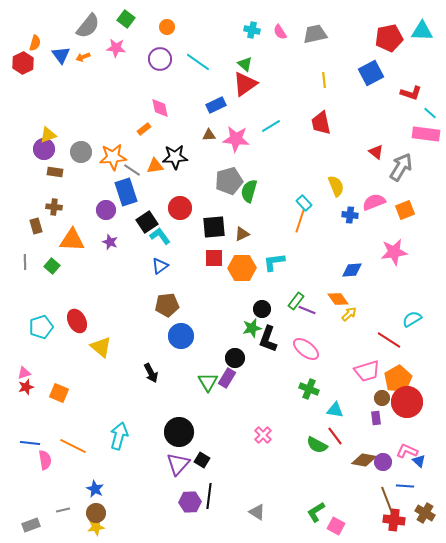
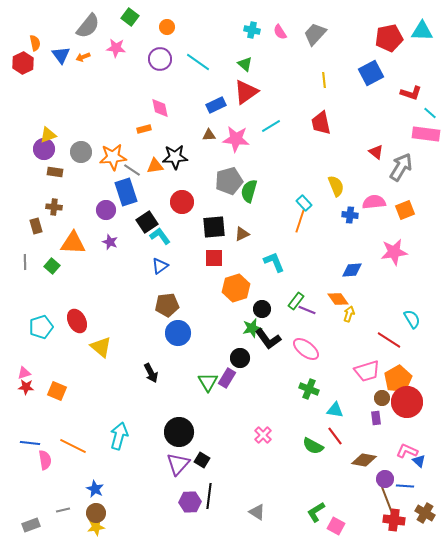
green square at (126, 19): moved 4 px right, 2 px up
gray trapezoid at (315, 34): rotated 35 degrees counterclockwise
orange semicircle at (35, 43): rotated 28 degrees counterclockwise
red triangle at (245, 84): moved 1 px right, 8 px down
orange rectangle at (144, 129): rotated 24 degrees clockwise
pink semicircle at (374, 202): rotated 15 degrees clockwise
red circle at (180, 208): moved 2 px right, 6 px up
orange triangle at (72, 240): moved 1 px right, 3 px down
cyan L-shape at (274, 262): rotated 75 degrees clockwise
orange hexagon at (242, 268): moved 6 px left, 20 px down; rotated 16 degrees counterclockwise
yellow arrow at (349, 314): rotated 28 degrees counterclockwise
cyan semicircle at (412, 319): rotated 90 degrees clockwise
blue circle at (181, 336): moved 3 px left, 3 px up
black L-shape at (268, 339): rotated 56 degrees counterclockwise
black circle at (235, 358): moved 5 px right
red star at (26, 387): rotated 21 degrees clockwise
orange square at (59, 393): moved 2 px left, 2 px up
green semicircle at (317, 445): moved 4 px left, 1 px down
purple circle at (383, 462): moved 2 px right, 17 px down
